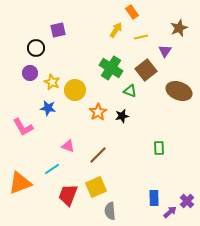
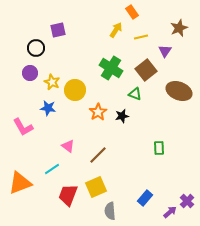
green triangle: moved 5 px right, 3 px down
pink triangle: rotated 16 degrees clockwise
blue rectangle: moved 9 px left; rotated 42 degrees clockwise
